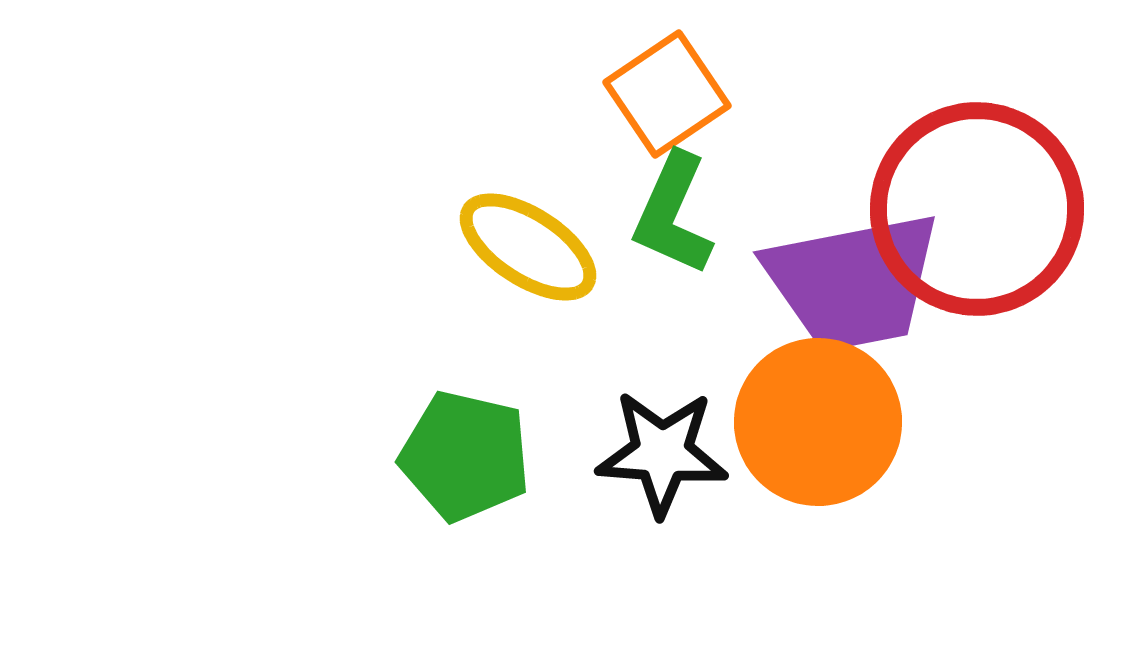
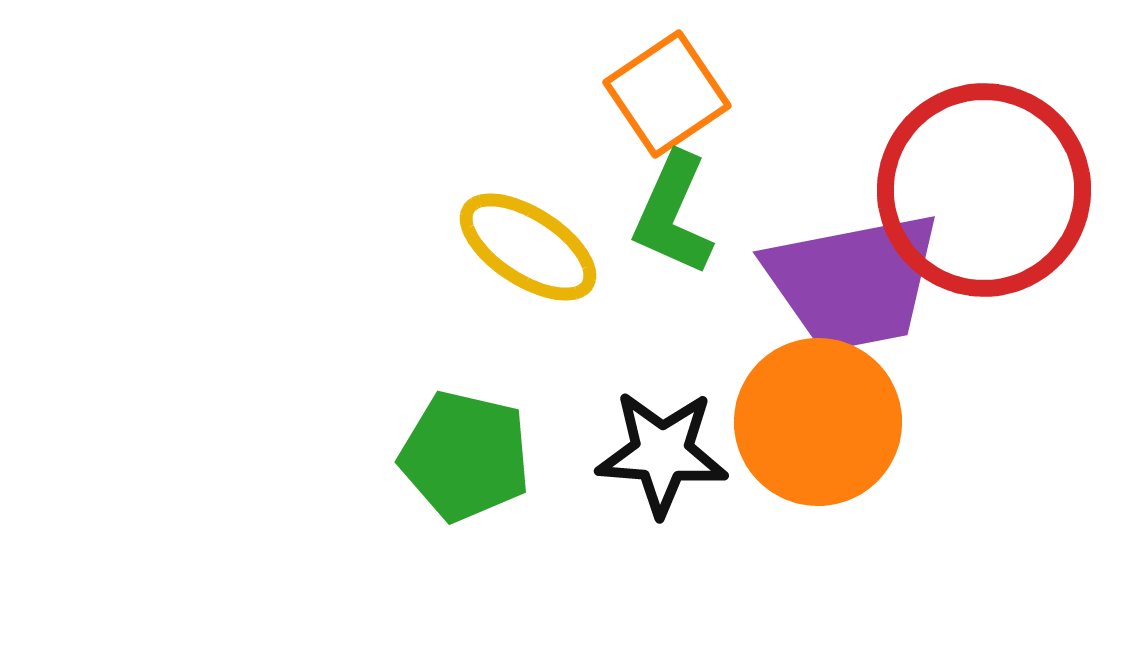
red circle: moved 7 px right, 19 px up
